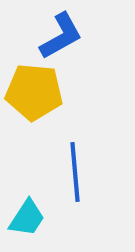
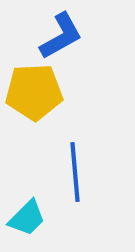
yellow pentagon: rotated 8 degrees counterclockwise
cyan trapezoid: rotated 12 degrees clockwise
